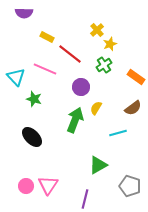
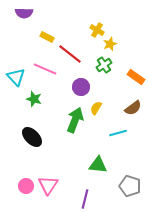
yellow cross: rotated 16 degrees counterclockwise
green triangle: rotated 36 degrees clockwise
